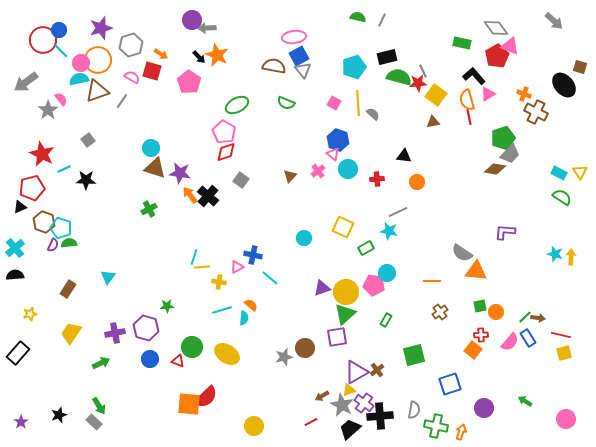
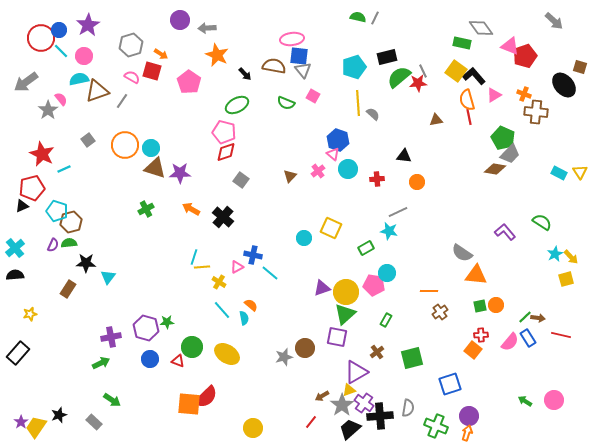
purple circle at (192, 20): moved 12 px left
gray line at (382, 20): moved 7 px left, 2 px up
purple star at (101, 28): moved 13 px left, 3 px up; rotated 15 degrees counterclockwise
gray diamond at (496, 28): moved 15 px left
pink ellipse at (294, 37): moved 2 px left, 2 px down
red circle at (43, 40): moved 2 px left, 2 px up
blue square at (299, 56): rotated 36 degrees clockwise
red pentagon at (497, 56): moved 28 px right; rotated 10 degrees clockwise
black arrow at (199, 57): moved 46 px right, 17 px down
orange circle at (98, 60): moved 27 px right, 85 px down
pink circle at (81, 63): moved 3 px right, 7 px up
green semicircle at (399, 77): rotated 55 degrees counterclockwise
pink triangle at (488, 94): moved 6 px right, 1 px down
yellow square at (436, 95): moved 20 px right, 24 px up
pink square at (334, 103): moved 21 px left, 7 px up
brown cross at (536, 112): rotated 20 degrees counterclockwise
brown triangle at (433, 122): moved 3 px right, 2 px up
pink pentagon at (224, 132): rotated 15 degrees counterclockwise
green pentagon at (503, 138): rotated 30 degrees counterclockwise
purple star at (180, 173): rotated 10 degrees counterclockwise
black star at (86, 180): moved 83 px down
orange arrow at (190, 195): moved 1 px right, 14 px down; rotated 24 degrees counterclockwise
black cross at (208, 196): moved 15 px right, 21 px down
green semicircle at (562, 197): moved 20 px left, 25 px down
black triangle at (20, 207): moved 2 px right, 1 px up
green cross at (149, 209): moved 3 px left
brown hexagon at (44, 222): moved 27 px right; rotated 25 degrees clockwise
yellow square at (343, 227): moved 12 px left, 1 px down
cyan pentagon at (61, 228): moved 4 px left, 17 px up
purple L-shape at (505, 232): rotated 45 degrees clockwise
cyan star at (555, 254): rotated 28 degrees clockwise
yellow arrow at (571, 257): rotated 133 degrees clockwise
orange triangle at (476, 271): moved 4 px down
cyan line at (270, 278): moved 5 px up
orange line at (432, 281): moved 3 px left, 10 px down
yellow cross at (219, 282): rotated 24 degrees clockwise
green star at (167, 306): moved 16 px down
cyan line at (222, 310): rotated 66 degrees clockwise
orange circle at (496, 312): moved 7 px up
cyan semicircle at (244, 318): rotated 16 degrees counterclockwise
yellow trapezoid at (71, 333): moved 35 px left, 94 px down
purple cross at (115, 333): moved 4 px left, 4 px down
purple square at (337, 337): rotated 20 degrees clockwise
yellow square at (564, 353): moved 2 px right, 74 px up
green square at (414, 355): moved 2 px left, 3 px down
brown cross at (377, 370): moved 18 px up
gray star at (342, 405): rotated 10 degrees clockwise
green arrow at (99, 406): moved 13 px right, 6 px up; rotated 24 degrees counterclockwise
purple circle at (484, 408): moved 15 px left, 8 px down
gray semicircle at (414, 410): moved 6 px left, 2 px up
pink circle at (566, 419): moved 12 px left, 19 px up
red line at (311, 422): rotated 24 degrees counterclockwise
yellow circle at (254, 426): moved 1 px left, 2 px down
green cross at (436, 426): rotated 10 degrees clockwise
orange arrow at (461, 432): moved 6 px right, 1 px down
